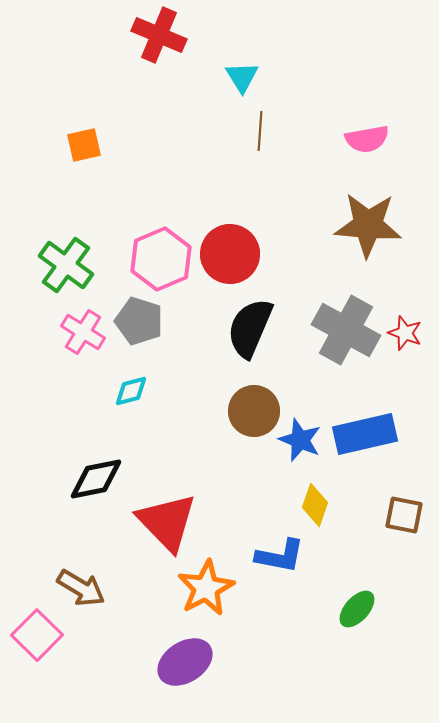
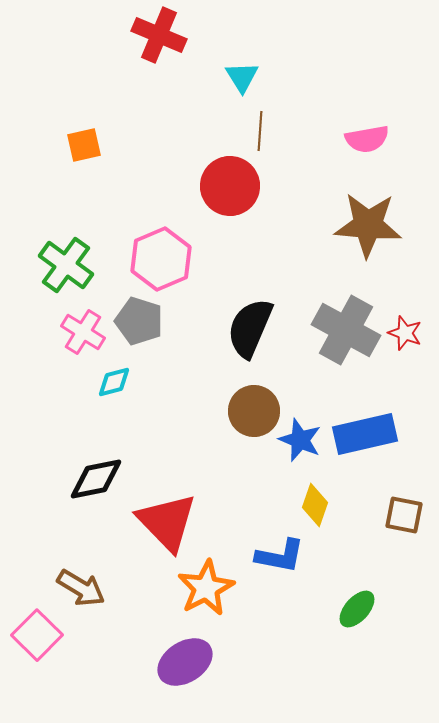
red circle: moved 68 px up
cyan diamond: moved 17 px left, 9 px up
